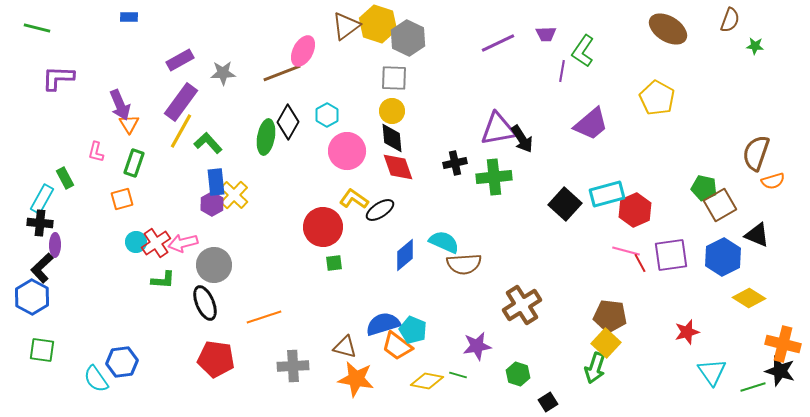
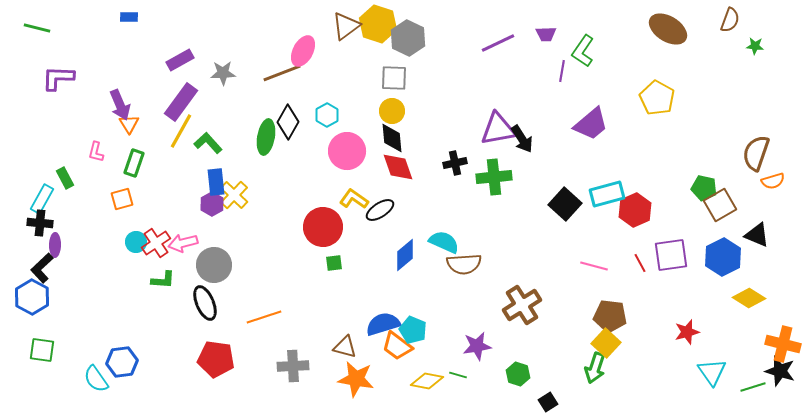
pink line at (626, 251): moved 32 px left, 15 px down
